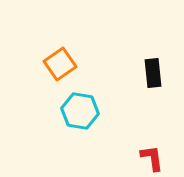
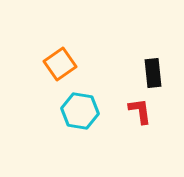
red L-shape: moved 12 px left, 47 px up
